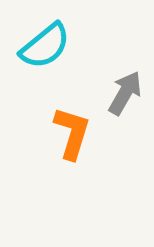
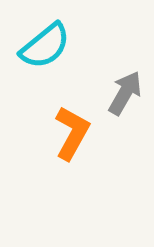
orange L-shape: rotated 12 degrees clockwise
